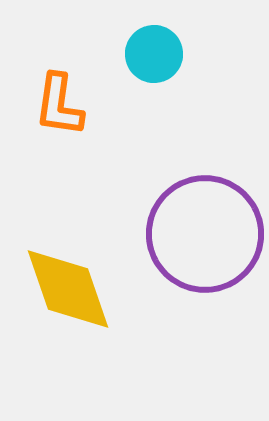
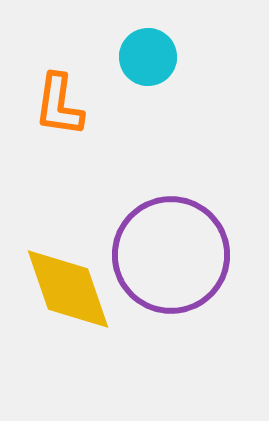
cyan circle: moved 6 px left, 3 px down
purple circle: moved 34 px left, 21 px down
